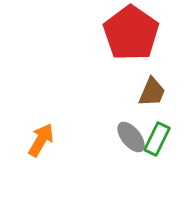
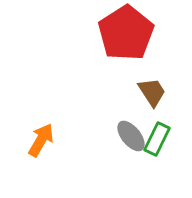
red pentagon: moved 5 px left; rotated 4 degrees clockwise
brown trapezoid: rotated 56 degrees counterclockwise
gray ellipse: moved 1 px up
